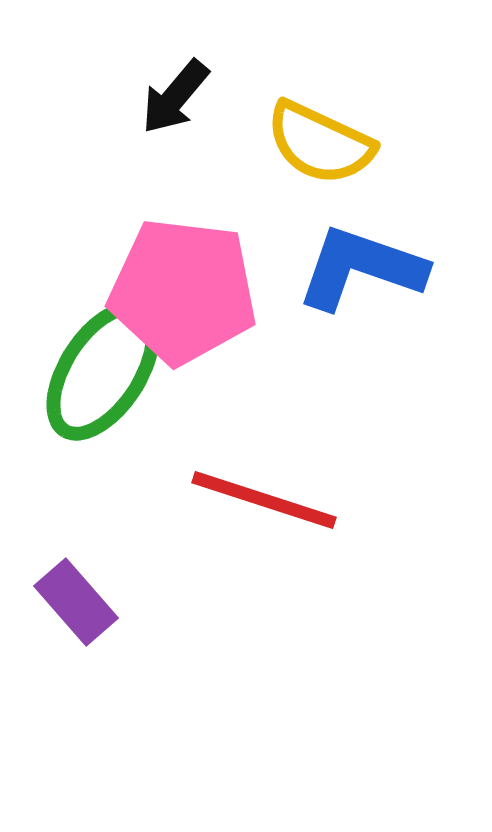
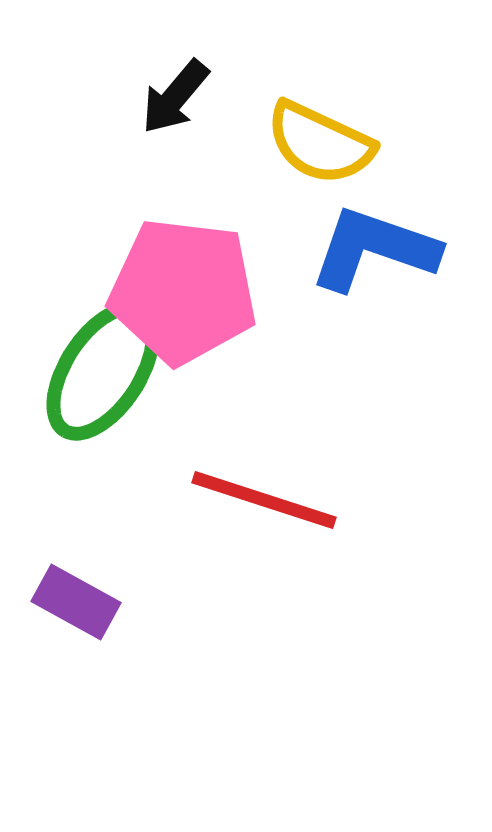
blue L-shape: moved 13 px right, 19 px up
purple rectangle: rotated 20 degrees counterclockwise
